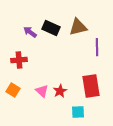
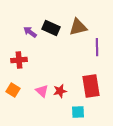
red star: rotated 16 degrees clockwise
